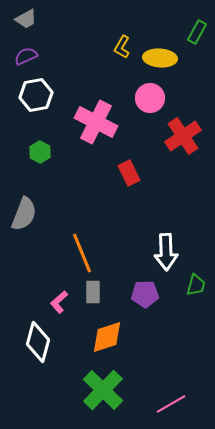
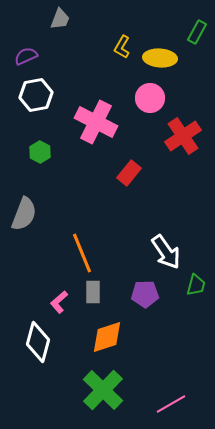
gray trapezoid: moved 34 px right; rotated 40 degrees counterclockwise
red rectangle: rotated 65 degrees clockwise
white arrow: rotated 33 degrees counterclockwise
